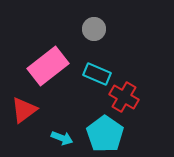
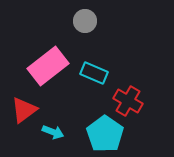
gray circle: moved 9 px left, 8 px up
cyan rectangle: moved 3 px left, 1 px up
red cross: moved 4 px right, 4 px down
cyan arrow: moved 9 px left, 6 px up
